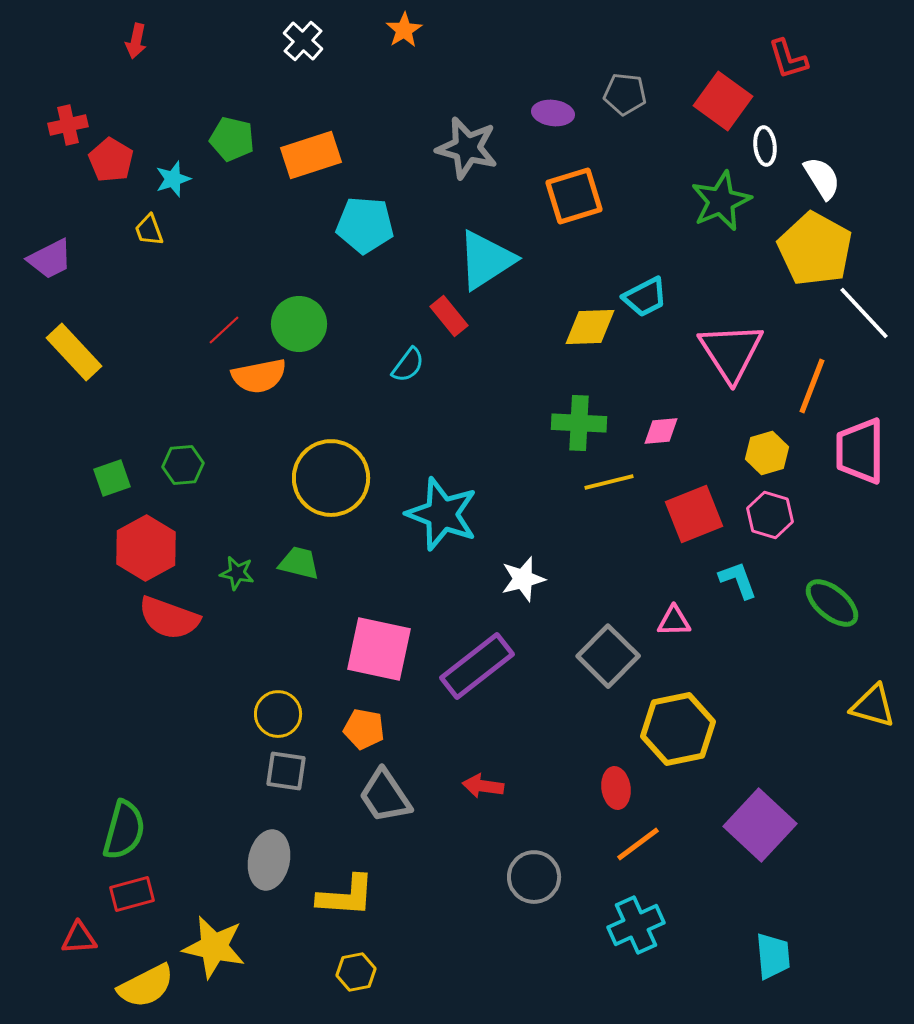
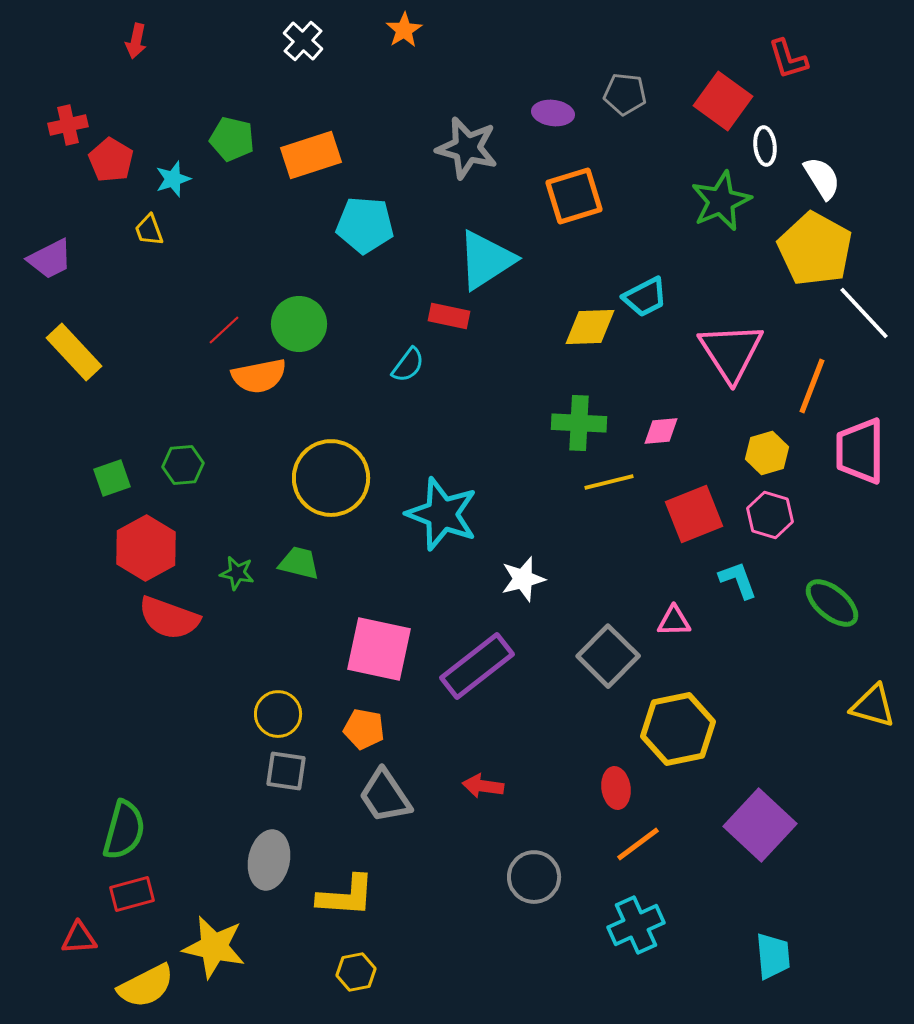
red rectangle at (449, 316): rotated 39 degrees counterclockwise
